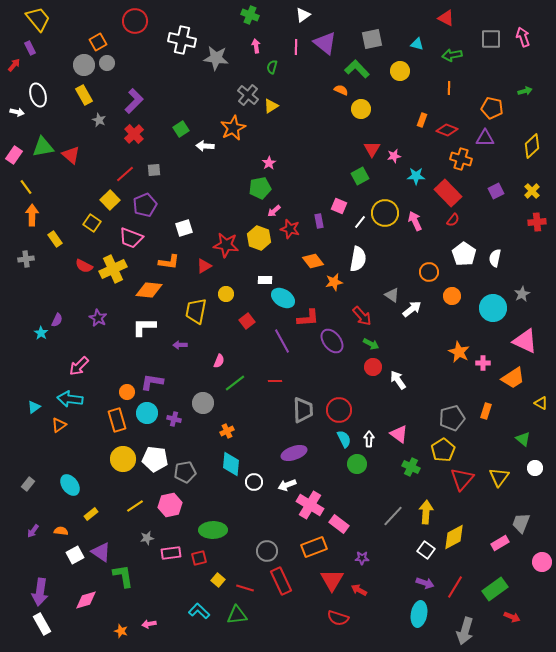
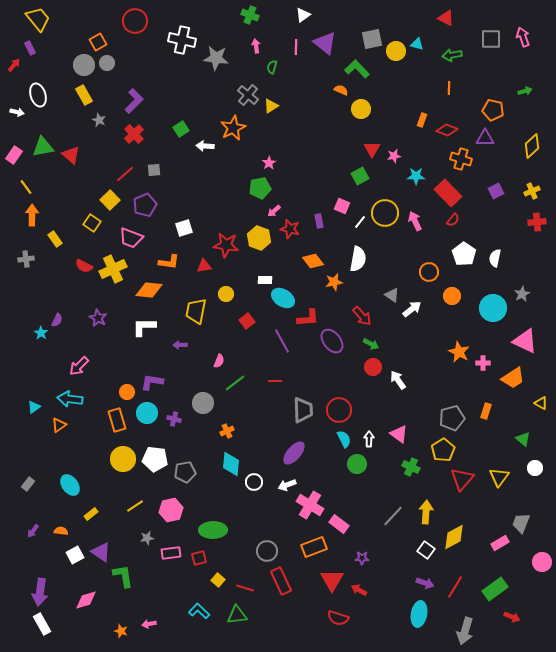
yellow circle at (400, 71): moved 4 px left, 20 px up
orange pentagon at (492, 108): moved 1 px right, 2 px down
yellow cross at (532, 191): rotated 21 degrees clockwise
pink square at (339, 206): moved 3 px right
red triangle at (204, 266): rotated 21 degrees clockwise
purple ellipse at (294, 453): rotated 30 degrees counterclockwise
pink hexagon at (170, 505): moved 1 px right, 5 px down
